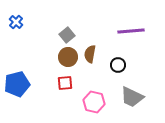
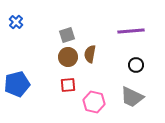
gray square: rotated 21 degrees clockwise
black circle: moved 18 px right
red square: moved 3 px right, 2 px down
